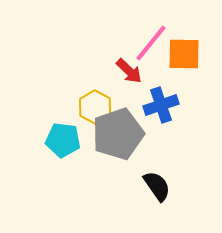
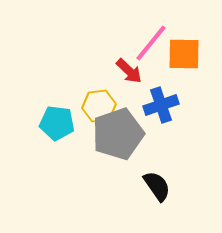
yellow hexagon: moved 4 px right, 1 px up; rotated 24 degrees clockwise
cyan pentagon: moved 6 px left, 17 px up
